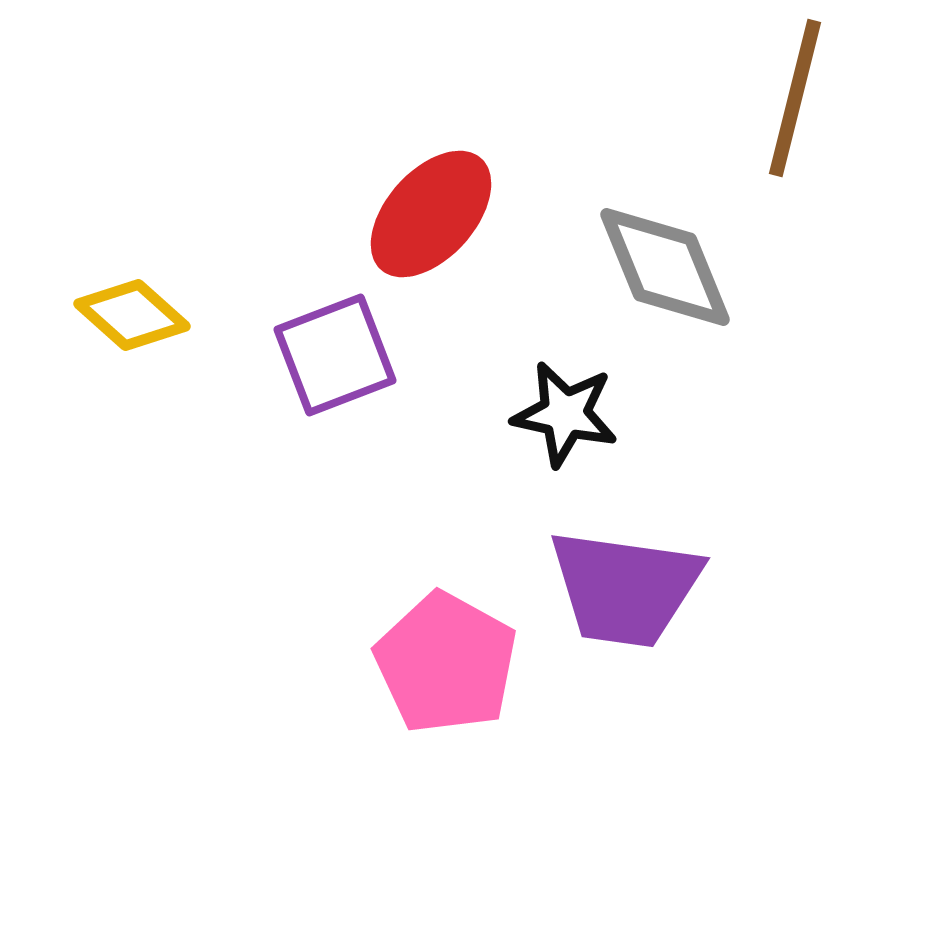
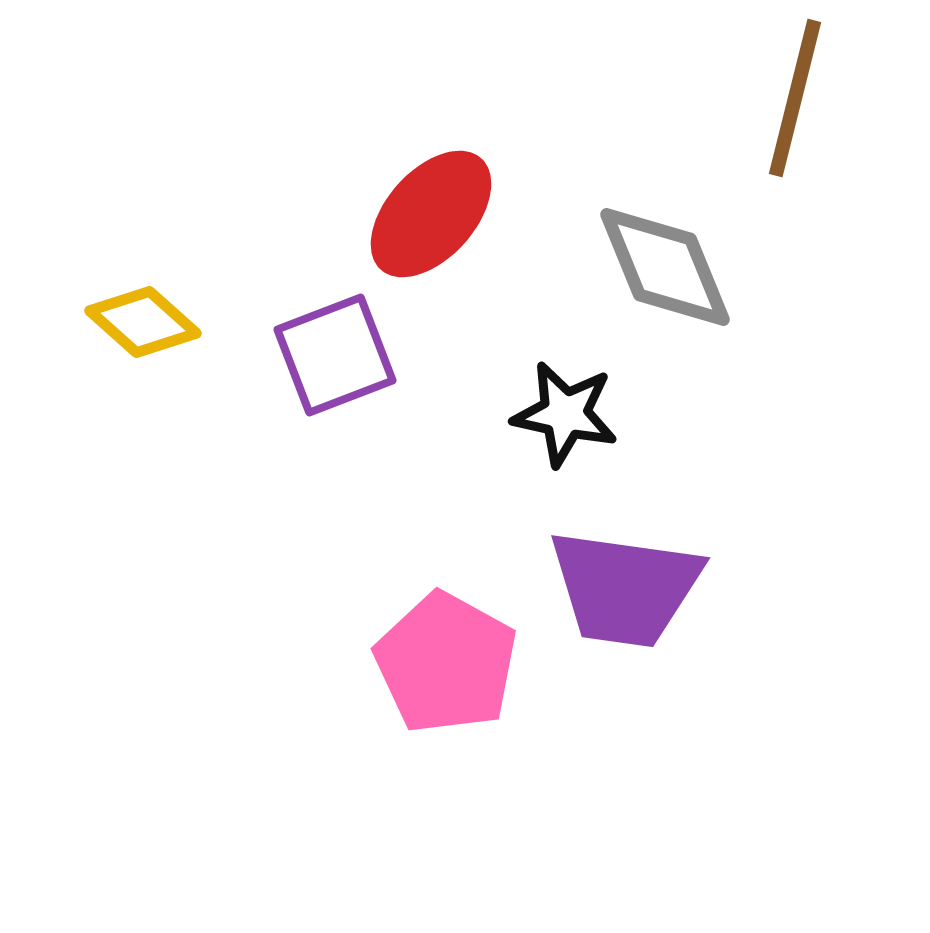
yellow diamond: moved 11 px right, 7 px down
